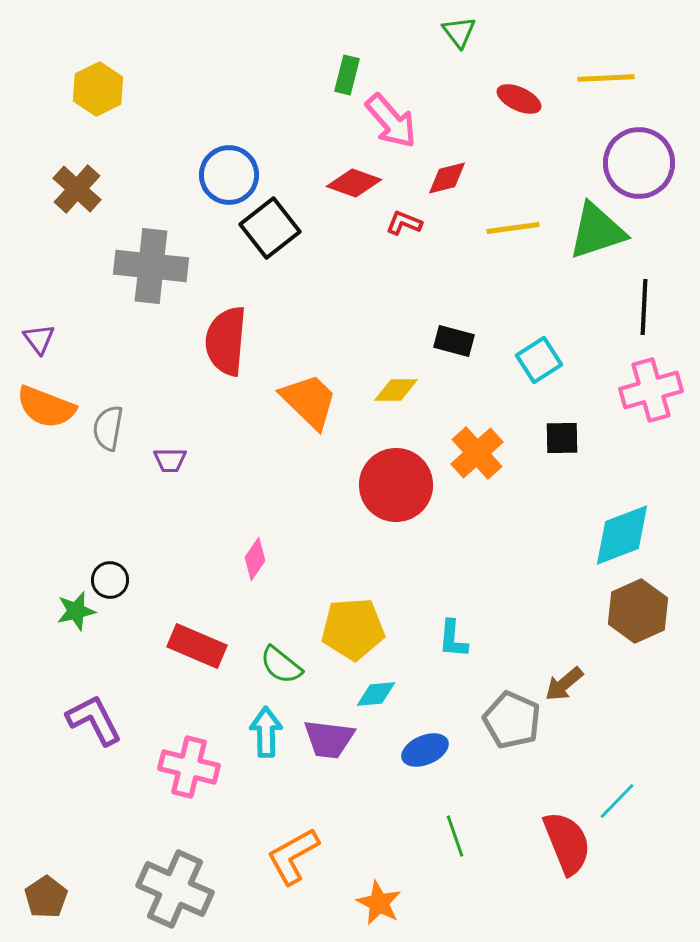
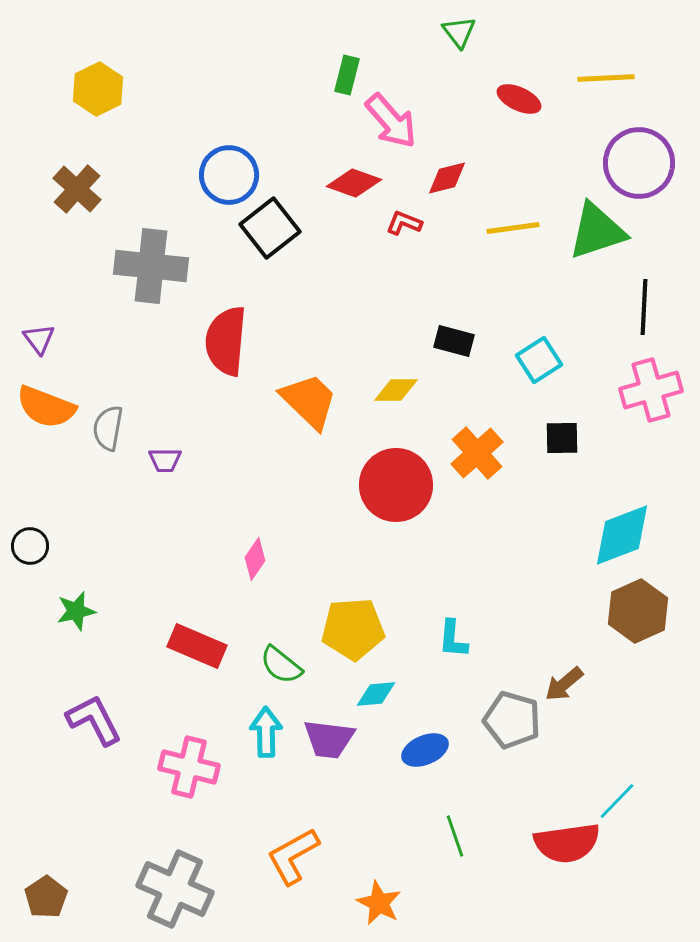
purple trapezoid at (170, 460): moved 5 px left
black circle at (110, 580): moved 80 px left, 34 px up
gray pentagon at (512, 720): rotated 8 degrees counterclockwise
red semicircle at (567, 843): rotated 104 degrees clockwise
